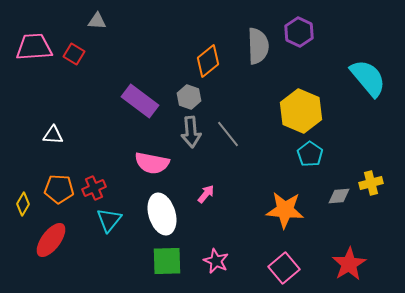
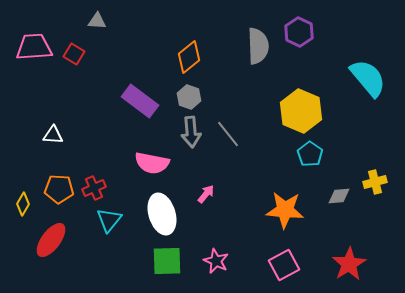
orange diamond: moved 19 px left, 4 px up
yellow cross: moved 4 px right, 1 px up
pink square: moved 3 px up; rotated 12 degrees clockwise
